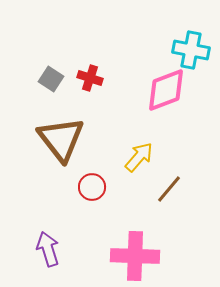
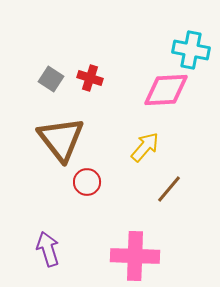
pink diamond: rotated 18 degrees clockwise
yellow arrow: moved 6 px right, 10 px up
red circle: moved 5 px left, 5 px up
